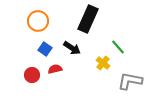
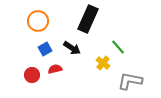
blue square: rotated 24 degrees clockwise
